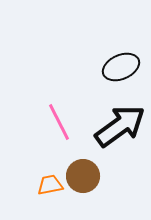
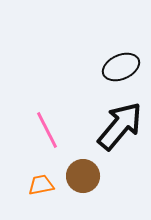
pink line: moved 12 px left, 8 px down
black arrow: rotated 14 degrees counterclockwise
orange trapezoid: moved 9 px left
